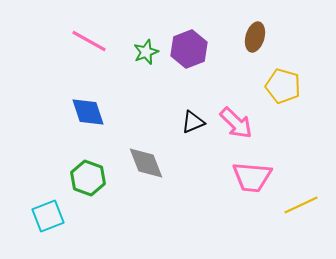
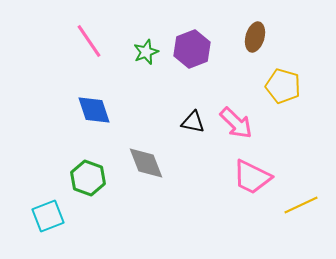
pink line: rotated 27 degrees clockwise
purple hexagon: moved 3 px right
blue diamond: moved 6 px right, 2 px up
black triangle: rotated 35 degrees clockwise
pink trapezoid: rotated 21 degrees clockwise
